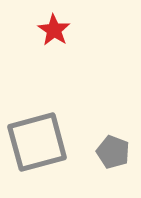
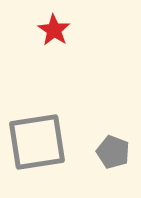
gray square: rotated 6 degrees clockwise
